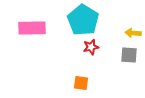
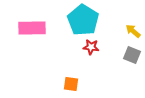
yellow arrow: moved 2 px up; rotated 35 degrees clockwise
red star: rotated 21 degrees clockwise
gray square: moved 3 px right; rotated 18 degrees clockwise
orange square: moved 10 px left, 1 px down
